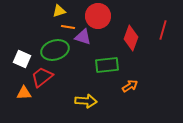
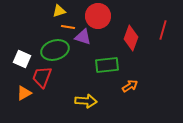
red trapezoid: rotated 30 degrees counterclockwise
orange triangle: rotated 28 degrees counterclockwise
